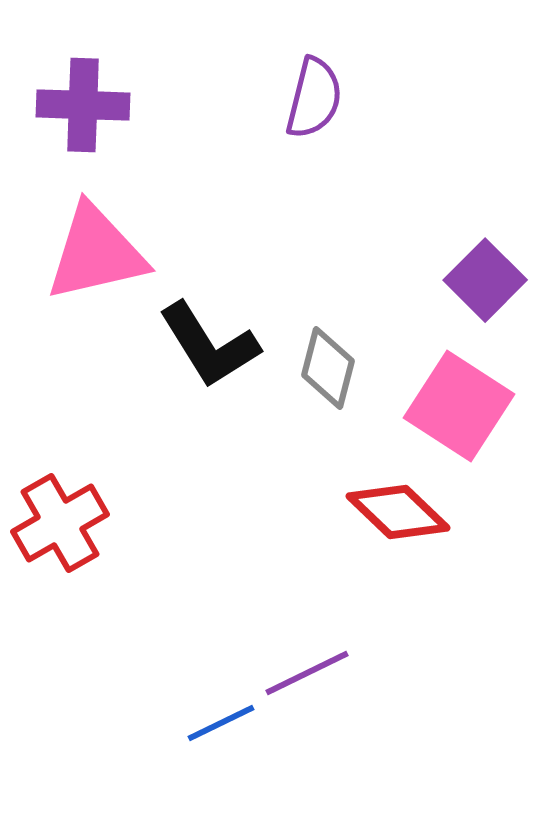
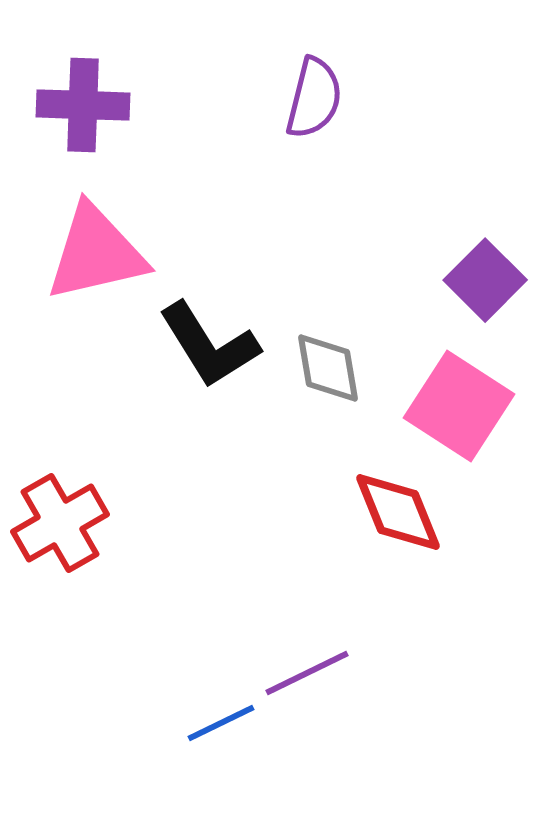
gray diamond: rotated 24 degrees counterclockwise
red diamond: rotated 24 degrees clockwise
